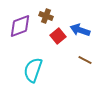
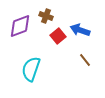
brown line: rotated 24 degrees clockwise
cyan semicircle: moved 2 px left, 1 px up
